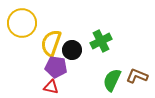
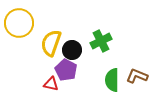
yellow circle: moved 3 px left
purple pentagon: moved 10 px right, 3 px down; rotated 20 degrees clockwise
green semicircle: rotated 25 degrees counterclockwise
red triangle: moved 3 px up
